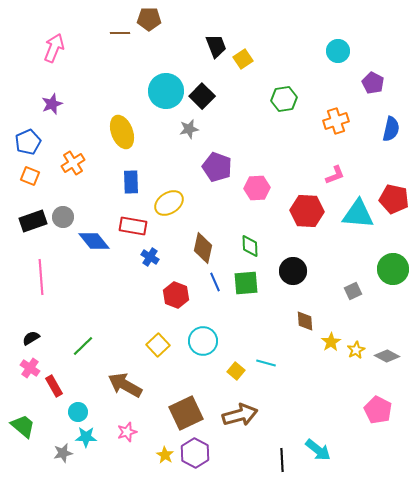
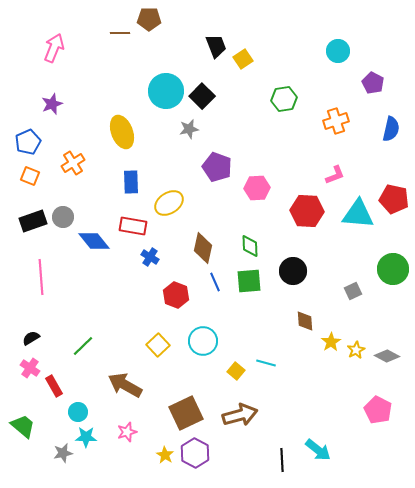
green square at (246, 283): moved 3 px right, 2 px up
